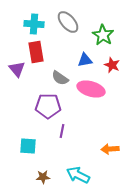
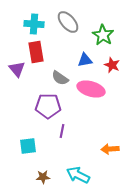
cyan square: rotated 12 degrees counterclockwise
